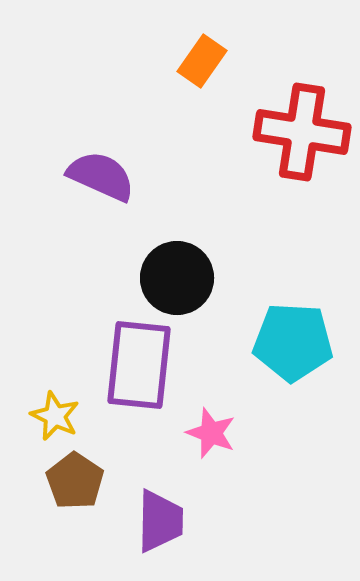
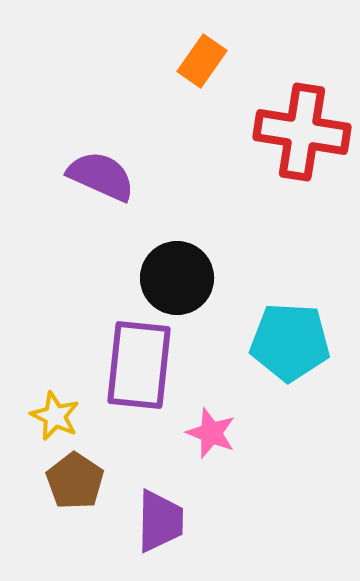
cyan pentagon: moved 3 px left
